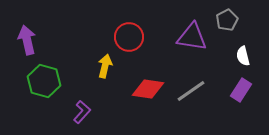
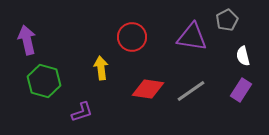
red circle: moved 3 px right
yellow arrow: moved 4 px left, 2 px down; rotated 20 degrees counterclockwise
purple L-shape: rotated 30 degrees clockwise
